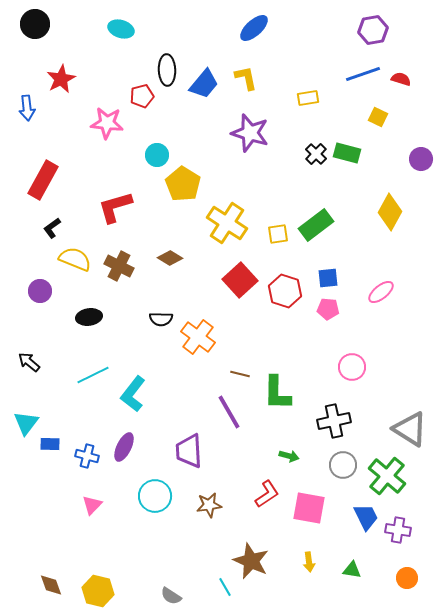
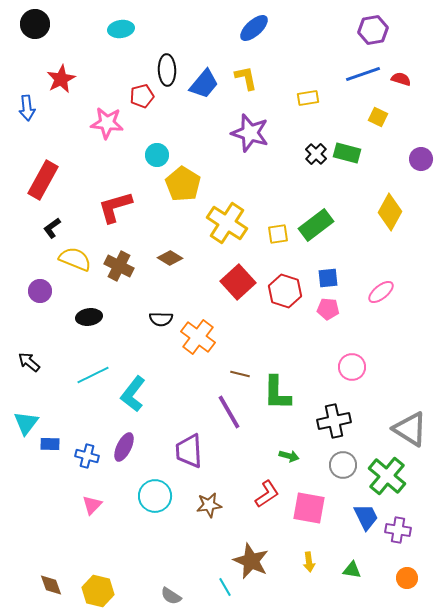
cyan ellipse at (121, 29): rotated 25 degrees counterclockwise
red square at (240, 280): moved 2 px left, 2 px down
